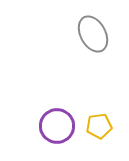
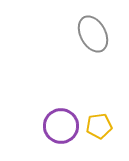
purple circle: moved 4 px right
